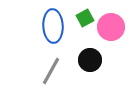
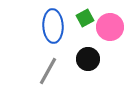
pink circle: moved 1 px left
black circle: moved 2 px left, 1 px up
gray line: moved 3 px left
